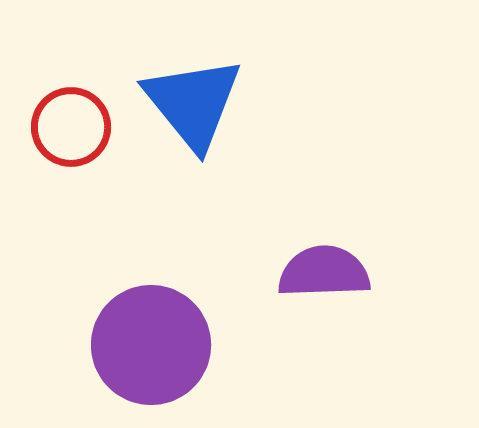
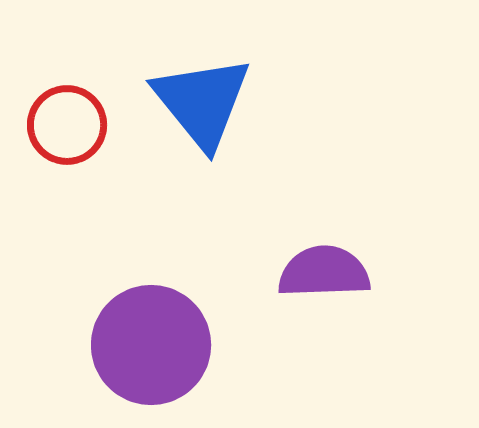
blue triangle: moved 9 px right, 1 px up
red circle: moved 4 px left, 2 px up
